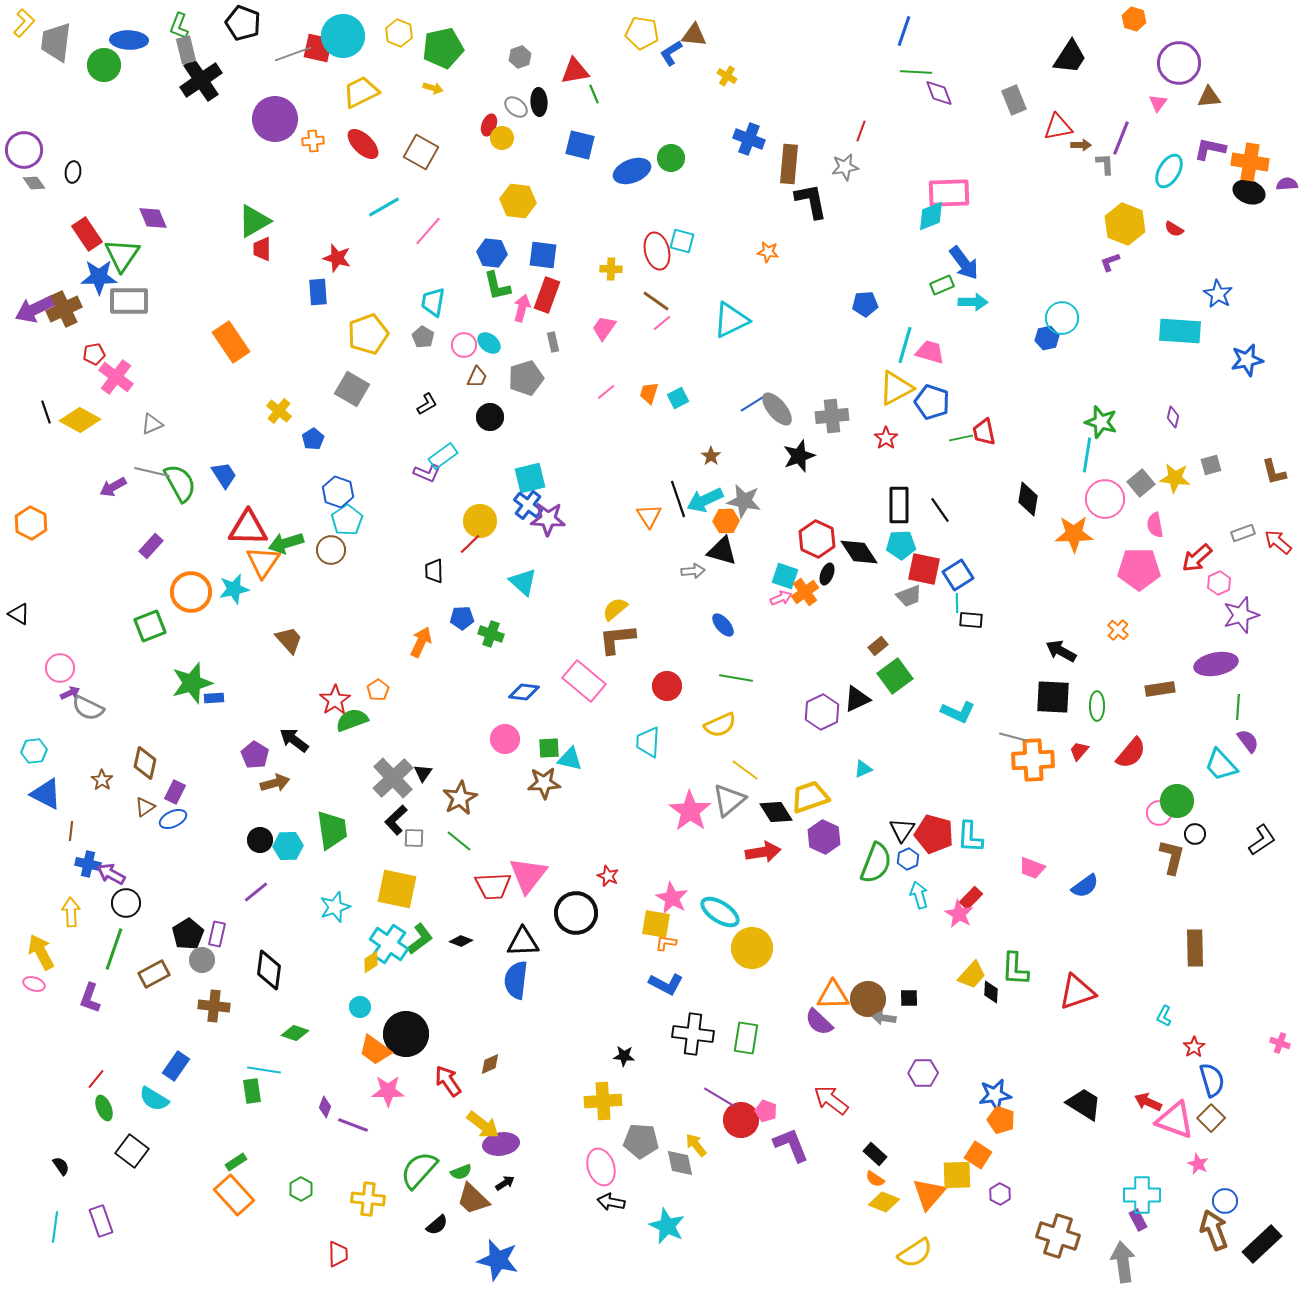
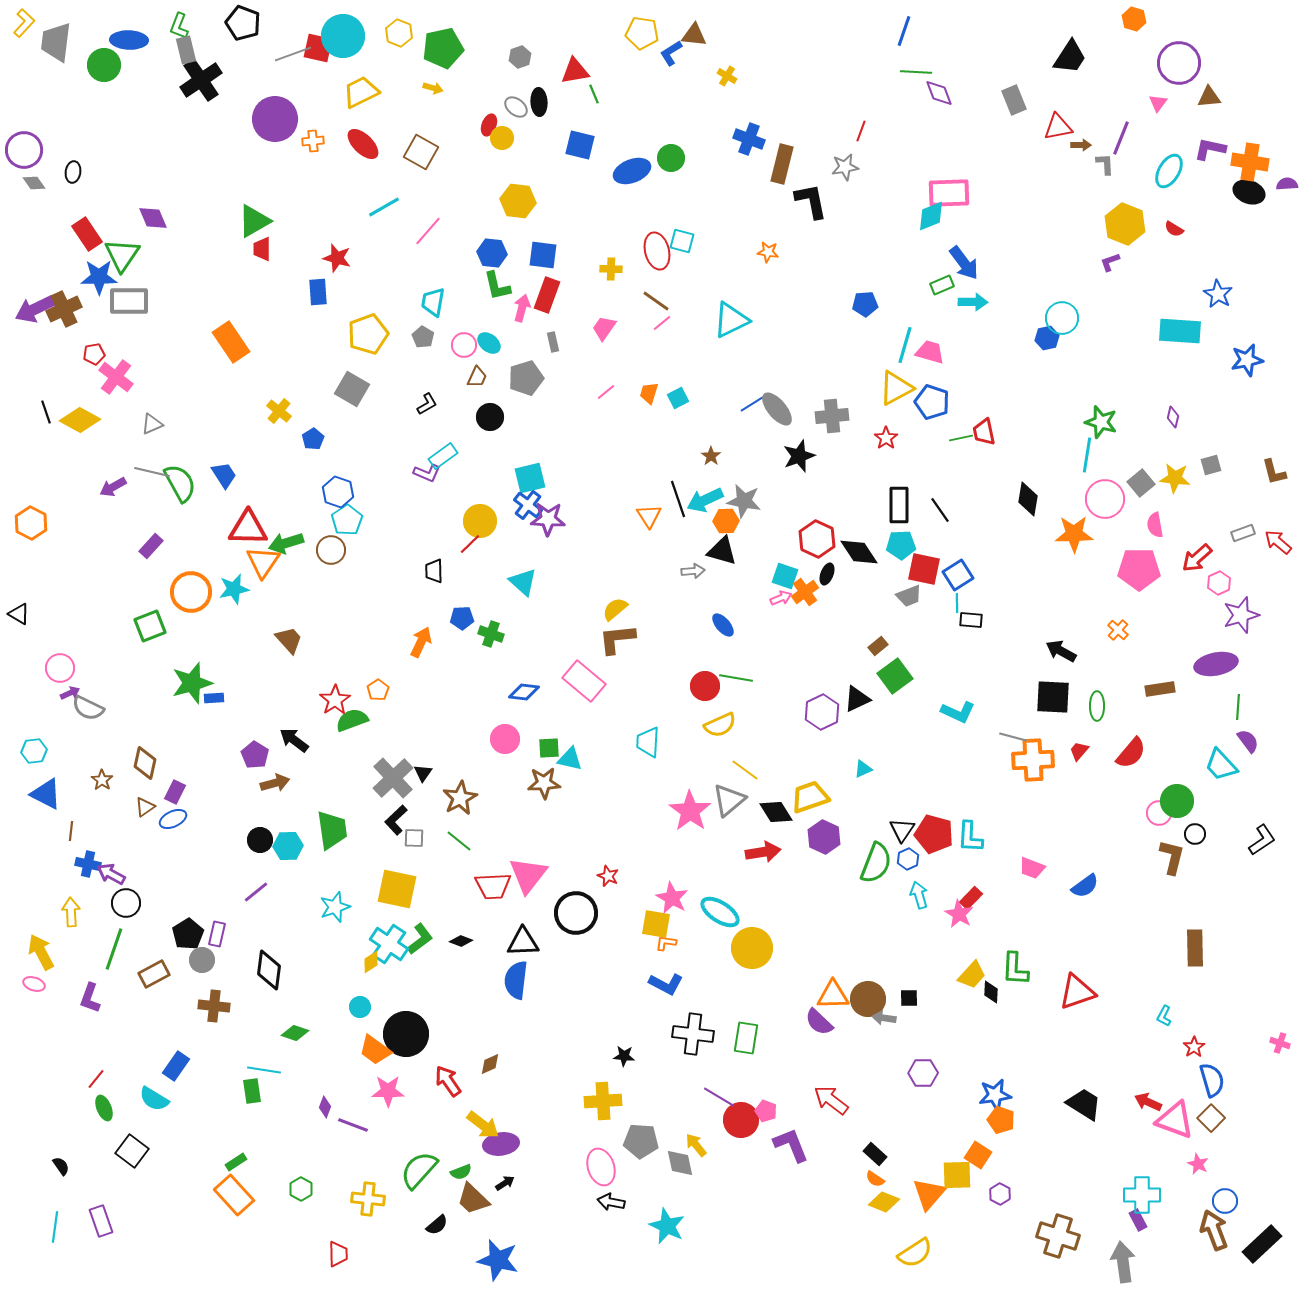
brown rectangle at (789, 164): moved 7 px left; rotated 9 degrees clockwise
red circle at (667, 686): moved 38 px right
